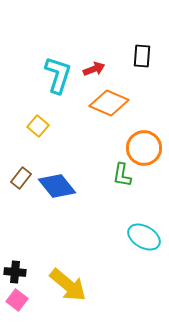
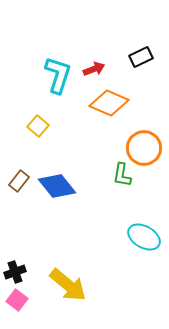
black rectangle: moved 1 px left, 1 px down; rotated 60 degrees clockwise
brown rectangle: moved 2 px left, 3 px down
black cross: rotated 25 degrees counterclockwise
